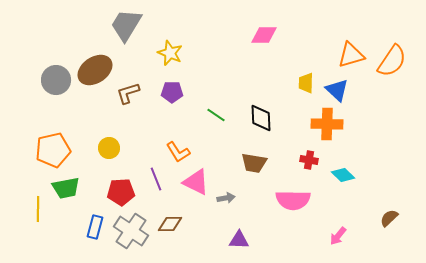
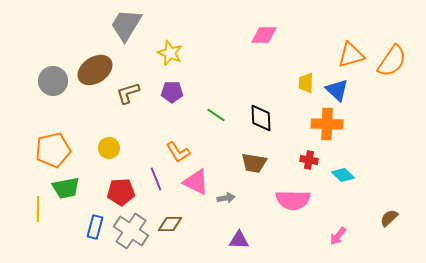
gray circle: moved 3 px left, 1 px down
